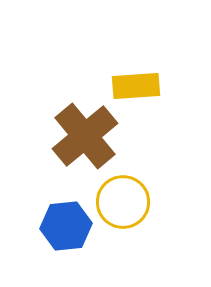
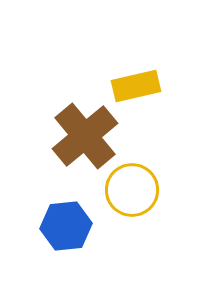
yellow rectangle: rotated 9 degrees counterclockwise
yellow circle: moved 9 px right, 12 px up
